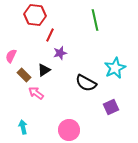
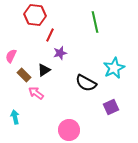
green line: moved 2 px down
cyan star: moved 1 px left
cyan arrow: moved 8 px left, 10 px up
